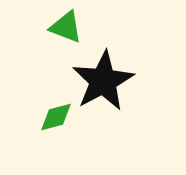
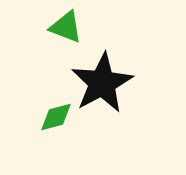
black star: moved 1 px left, 2 px down
